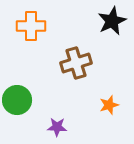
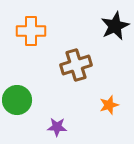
black star: moved 3 px right, 5 px down
orange cross: moved 5 px down
brown cross: moved 2 px down
